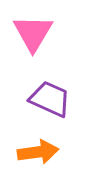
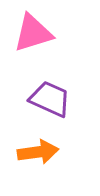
pink triangle: rotated 42 degrees clockwise
